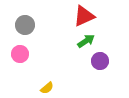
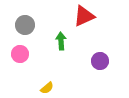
green arrow: moved 25 px left; rotated 60 degrees counterclockwise
